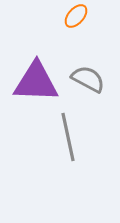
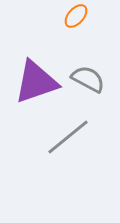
purple triangle: rotated 21 degrees counterclockwise
gray line: rotated 63 degrees clockwise
